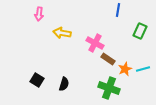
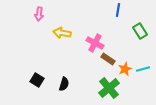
green rectangle: rotated 56 degrees counterclockwise
green cross: rotated 30 degrees clockwise
